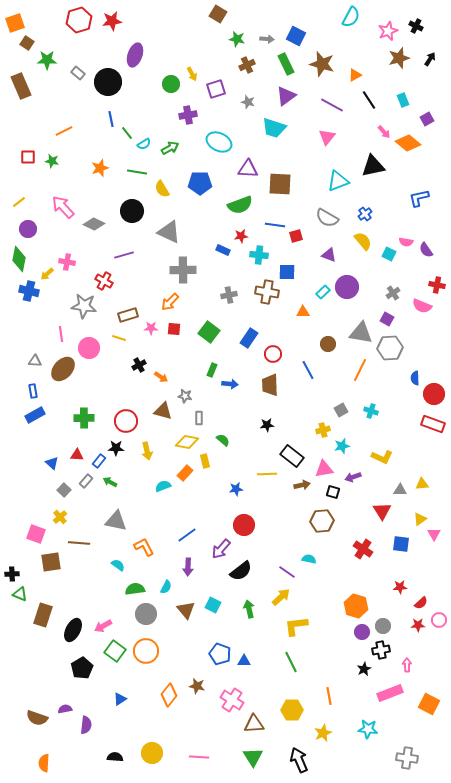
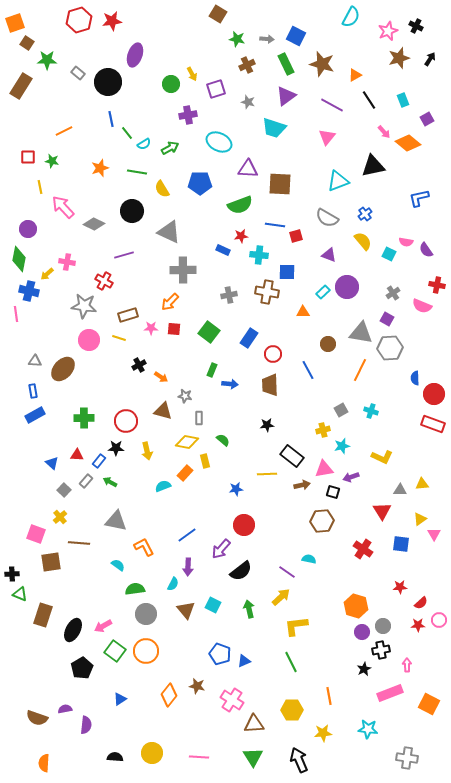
brown rectangle at (21, 86): rotated 55 degrees clockwise
yellow line at (19, 202): moved 21 px right, 15 px up; rotated 64 degrees counterclockwise
pink line at (61, 334): moved 45 px left, 20 px up
pink circle at (89, 348): moved 8 px up
purple arrow at (353, 477): moved 2 px left
cyan semicircle at (166, 587): moved 7 px right, 3 px up
blue triangle at (244, 661): rotated 24 degrees counterclockwise
yellow star at (323, 733): rotated 18 degrees clockwise
